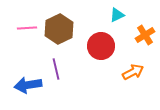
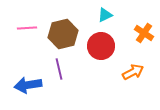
cyan triangle: moved 12 px left
brown hexagon: moved 4 px right, 5 px down; rotated 12 degrees clockwise
orange cross: moved 1 px left, 2 px up; rotated 24 degrees counterclockwise
purple line: moved 3 px right
